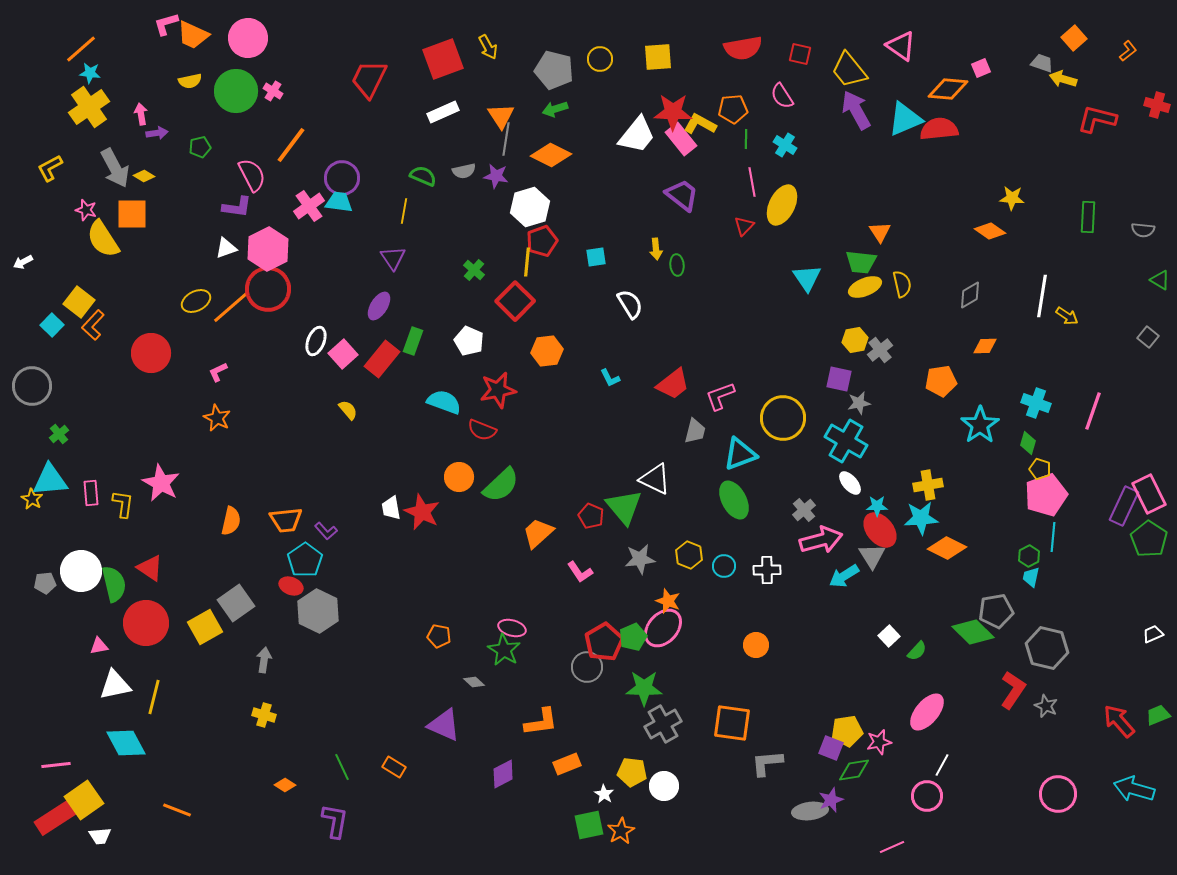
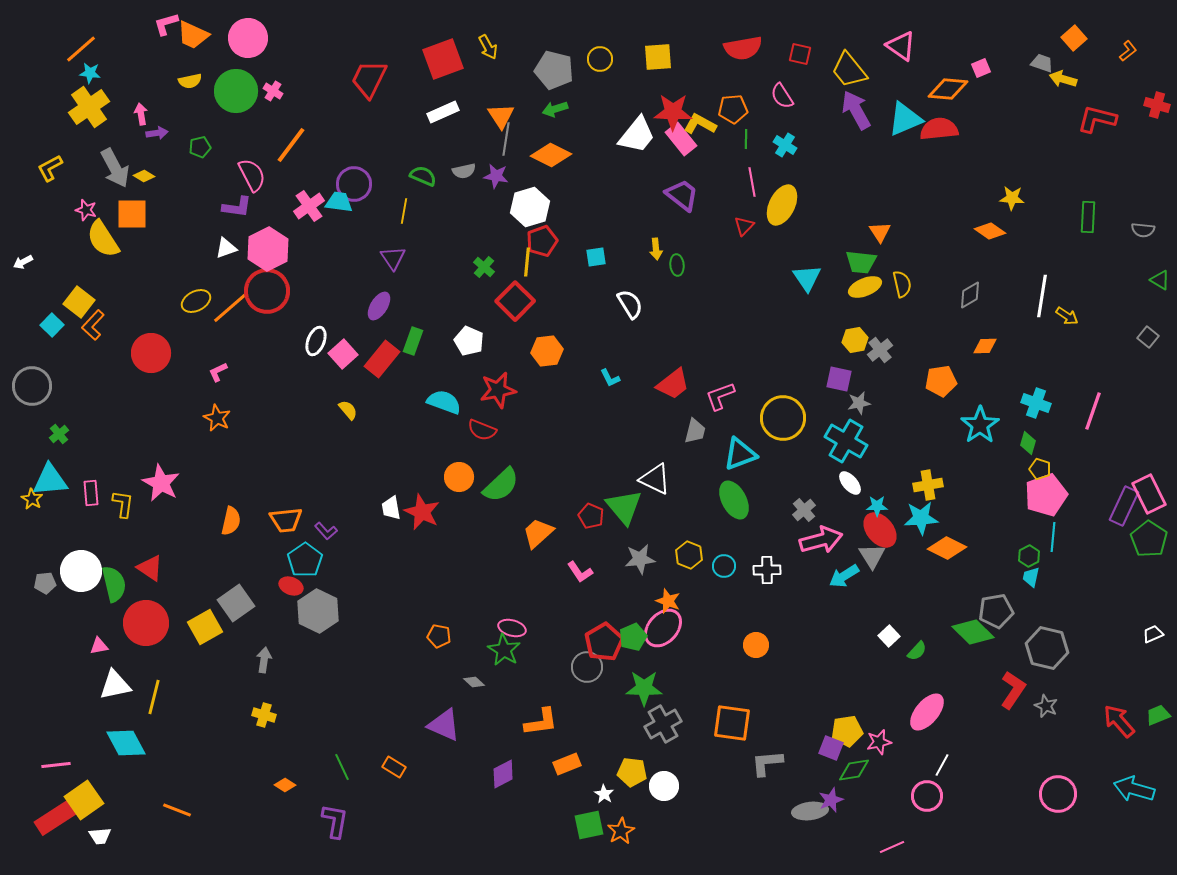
purple circle at (342, 178): moved 12 px right, 6 px down
green cross at (474, 270): moved 10 px right, 3 px up
red circle at (268, 289): moved 1 px left, 2 px down
